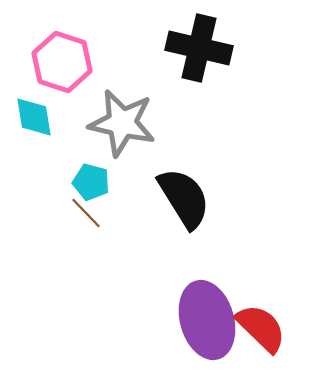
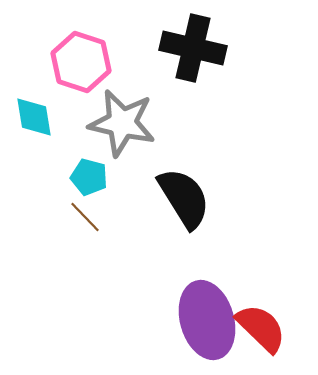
black cross: moved 6 px left
pink hexagon: moved 19 px right
cyan pentagon: moved 2 px left, 5 px up
brown line: moved 1 px left, 4 px down
